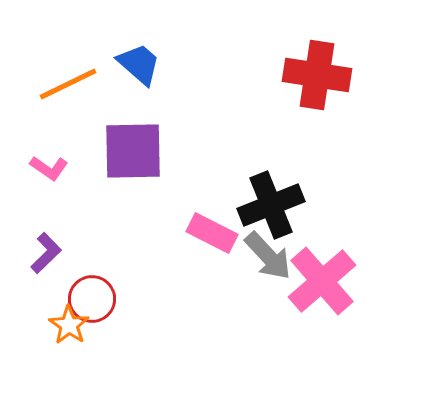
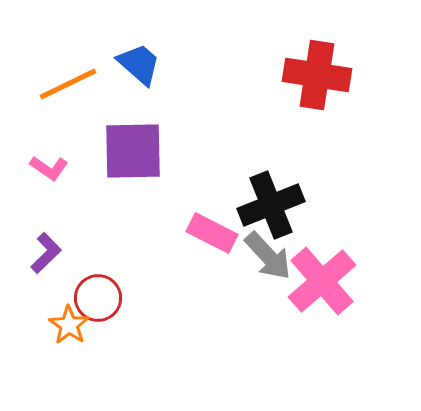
red circle: moved 6 px right, 1 px up
